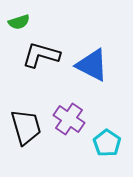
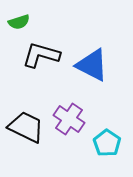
black trapezoid: rotated 48 degrees counterclockwise
